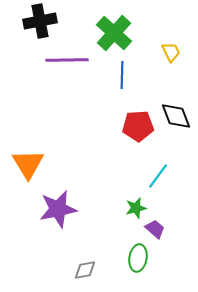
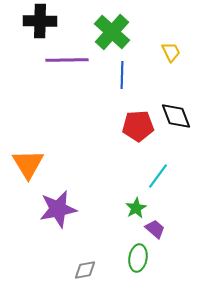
black cross: rotated 12 degrees clockwise
green cross: moved 2 px left, 1 px up
green star: rotated 15 degrees counterclockwise
